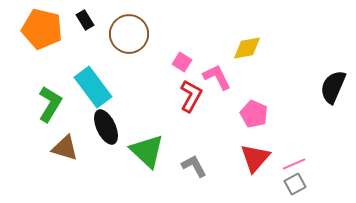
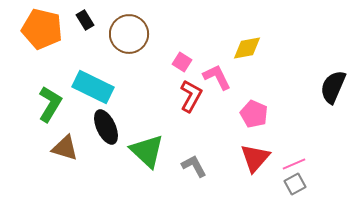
cyan rectangle: rotated 27 degrees counterclockwise
